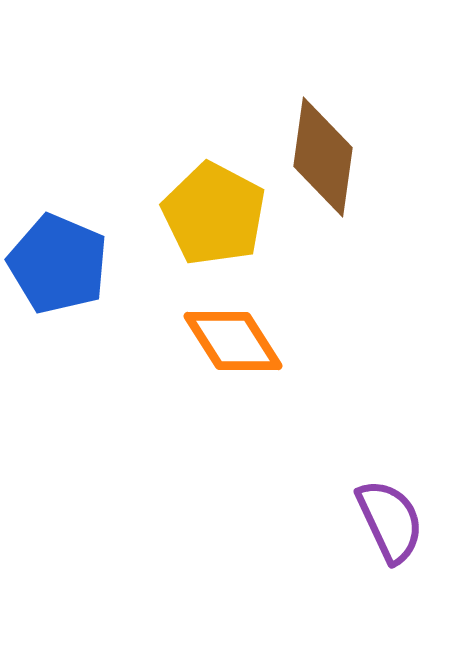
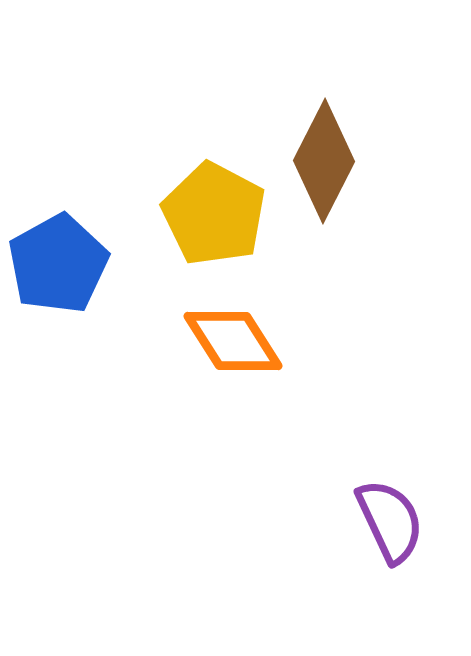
brown diamond: moved 1 px right, 4 px down; rotated 19 degrees clockwise
blue pentagon: rotated 20 degrees clockwise
